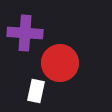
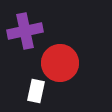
purple cross: moved 2 px up; rotated 16 degrees counterclockwise
